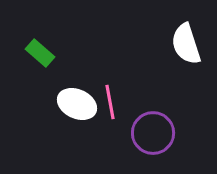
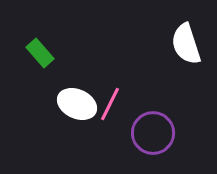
green rectangle: rotated 8 degrees clockwise
pink line: moved 2 px down; rotated 36 degrees clockwise
